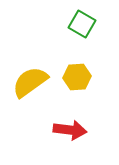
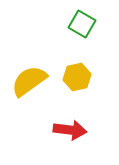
yellow hexagon: rotated 8 degrees counterclockwise
yellow semicircle: moved 1 px left, 1 px up
